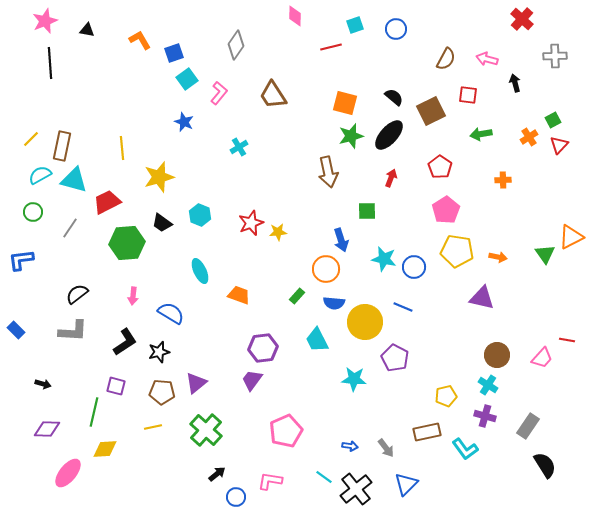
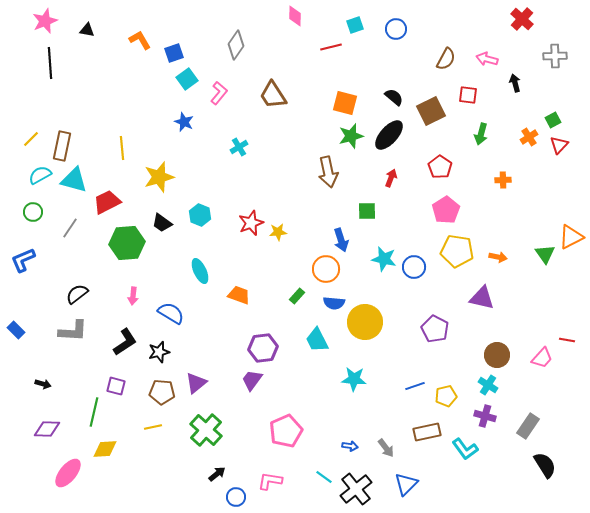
green arrow at (481, 134): rotated 65 degrees counterclockwise
blue L-shape at (21, 260): moved 2 px right; rotated 16 degrees counterclockwise
blue line at (403, 307): moved 12 px right, 79 px down; rotated 42 degrees counterclockwise
purple pentagon at (395, 358): moved 40 px right, 29 px up
